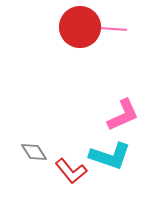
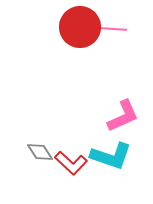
pink L-shape: moved 1 px down
gray diamond: moved 6 px right
cyan L-shape: moved 1 px right
red L-shape: moved 8 px up; rotated 8 degrees counterclockwise
